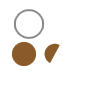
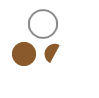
gray circle: moved 14 px right
